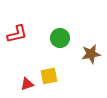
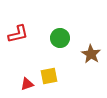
red L-shape: moved 1 px right
brown star: rotated 30 degrees counterclockwise
